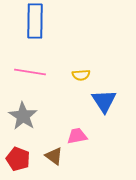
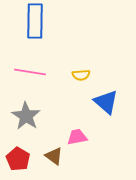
blue triangle: moved 2 px right, 1 px down; rotated 16 degrees counterclockwise
gray star: moved 3 px right
pink trapezoid: moved 1 px down
red pentagon: rotated 10 degrees clockwise
